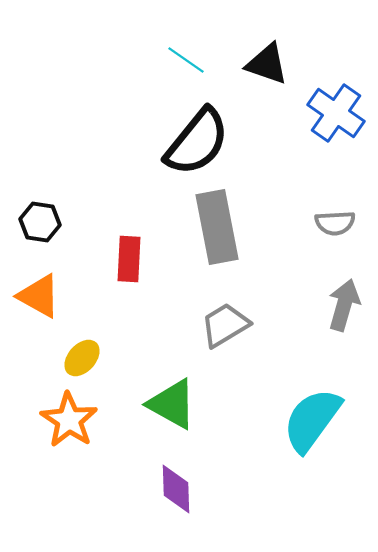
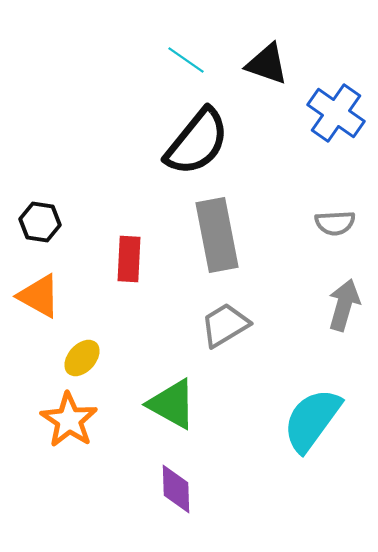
gray rectangle: moved 8 px down
